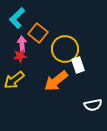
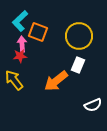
cyan L-shape: moved 3 px right, 3 px down
orange square: moved 1 px up; rotated 18 degrees counterclockwise
yellow circle: moved 14 px right, 13 px up
white rectangle: rotated 42 degrees clockwise
yellow arrow: rotated 90 degrees clockwise
white semicircle: rotated 12 degrees counterclockwise
